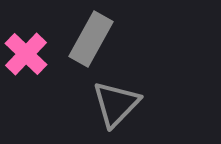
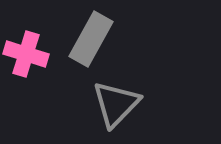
pink cross: rotated 27 degrees counterclockwise
